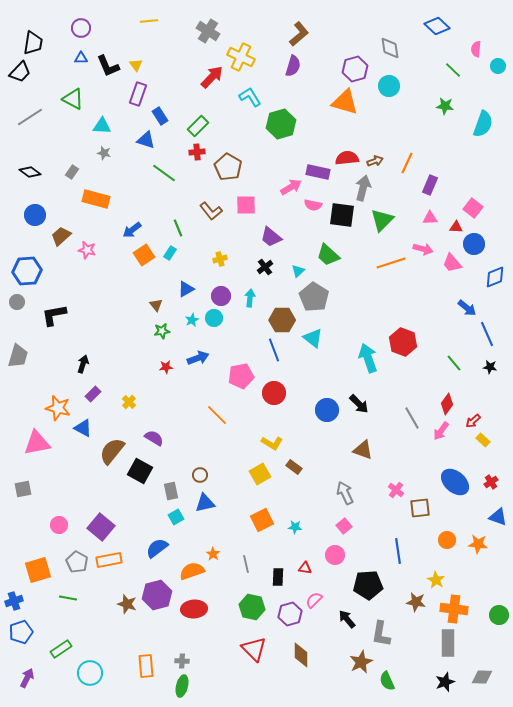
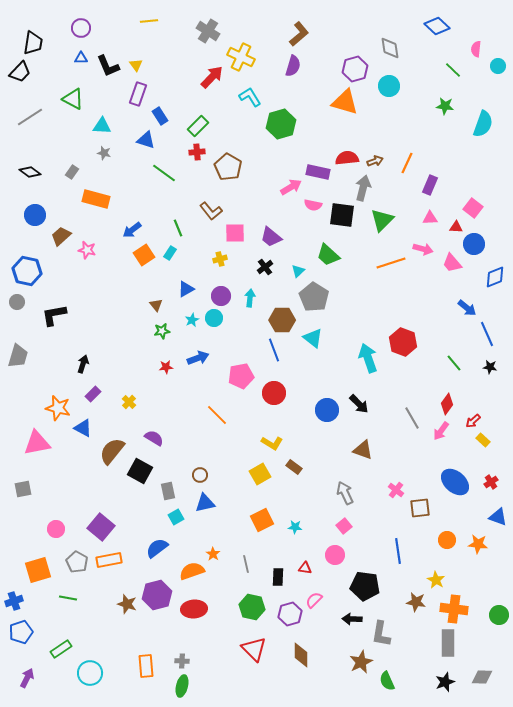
pink square at (246, 205): moved 11 px left, 28 px down
blue hexagon at (27, 271): rotated 16 degrees clockwise
gray rectangle at (171, 491): moved 3 px left
pink circle at (59, 525): moved 3 px left, 4 px down
black pentagon at (368, 585): moved 3 px left, 1 px down; rotated 12 degrees clockwise
black arrow at (347, 619): moved 5 px right; rotated 48 degrees counterclockwise
